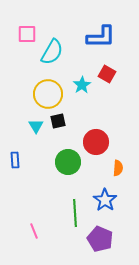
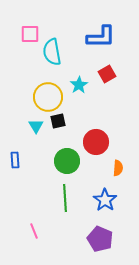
pink square: moved 3 px right
cyan semicircle: rotated 140 degrees clockwise
red square: rotated 30 degrees clockwise
cyan star: moved 3 px left
yellow circle: moved 3 px down
green circle: moved 1 px left, 1 px up
green line: moved 10 px left, 15 px up
